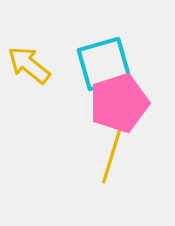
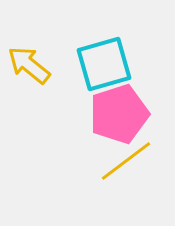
pink pentagon: moved 11 px down
yellow line: moved 14 px right, 6 px down; rotated 36 degrees clockwise
